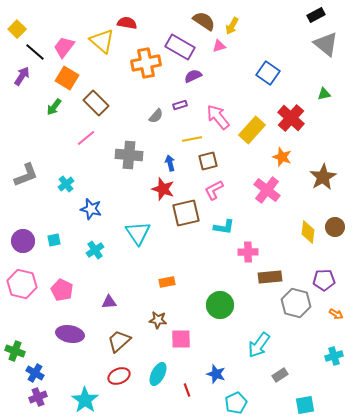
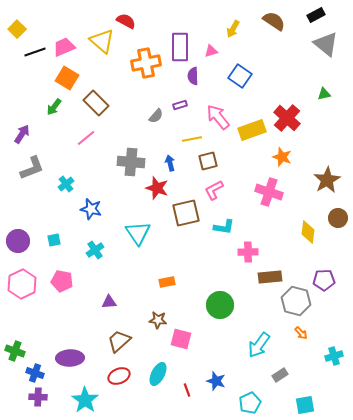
brown semicircle at (204, 21): moved 70 px right
red semicircle at (127, 23): moved 1 px left, 2 px up; rotated 18 degrees clockwise
yellow arrow at (232, 26): moved 1 px right, 3 px down
pink triangle at (219, 46): moved 8 px left, 5 px down
pink trapezoid at (64, 47): rotated 30 degrees clockwise
purple rectangle at (180, 47): rotated 60 degrees clockwise
black line at (35, 52): rotated 60 degrees counterclockwise
blue square at (268, 73): moved 28 px left, 3 px down
purple arrow at (22, 76): moved 58 px down
purple semicircle at (193, 76): rotated 66 degrees counterclockwise
red cross at (291, 118): moved 4 px left
yellow rectangle at (252, 130): rotated 28 degrees clockwise
gray cross at (129, 155): moved 2 px right, 7 px down
gray L-shape at (26, 175): moved 6 px right, 7 px up
brown star at (323, 177): moved 4 px right, 3 px down
red star at (163, 189): moved 6 px left, 1 px up
pink cross at (267, 190): moved 2 px right, 2 px down; rotated 20 degrees counterclockwise
brown circle at (335, 227): moved 3 px right, 9 px up
purple circle at (23, 241): moved 5 px left
pink hexagon at (22, 284): rotated 20 degrees clockwise
pink pentagon at (62, 290): moved 9 px up; rotated 15 degrees counterclockwise
gray hexagon at (296, 303): moved 2 px up
orange arrow at (336, 314): moved 35 px left, 19 px down; rotated 16 degrees clockwise
purple ellipse at (70, 334): moved 24 px down; rotated 12 degrees counterclockwise
pink square at (181, 339): rotated 15 degrees clockwise
blue cross at (35, 373): rotated 12 degrees counterclockwise
blue star at (216, 374): moved 7 px down
purple cross at (38, 397): rotated 24 degrees clockwise
cyan pentagon at (236, 403): moved 14 px right
